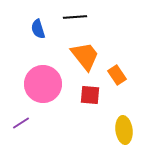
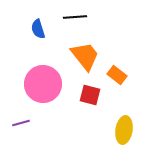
orange rectangle: rotated 18 degrees counterclockwise
red square: rotated 10 degrees clockwise
purple line: rotated 18 degrees clockwise
yellow ellipse: rotated 16 degrees clockwise
